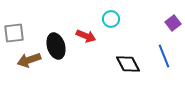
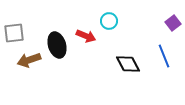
cyan circle: moved 2 px left, 2 px down
black ellipse: moved 1 px right, 1 px up
